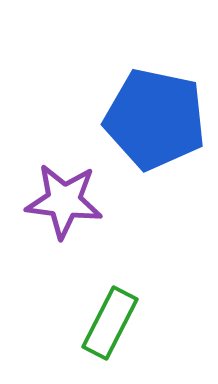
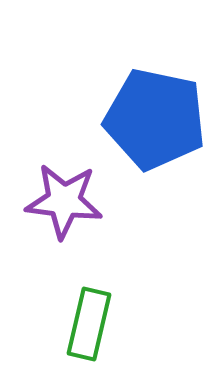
green rectangle: moved 21 px left, 1 px down; rotated 14 degrees counterclockwise
